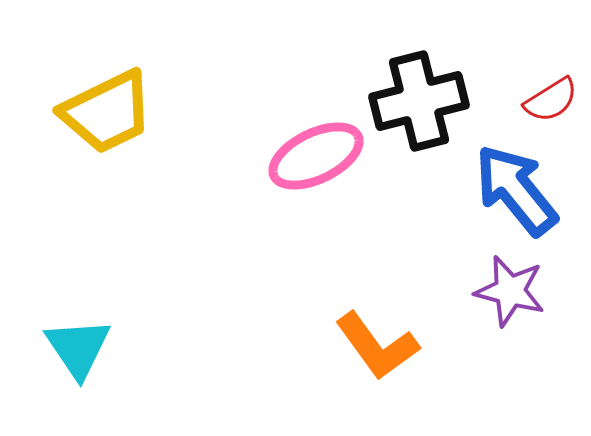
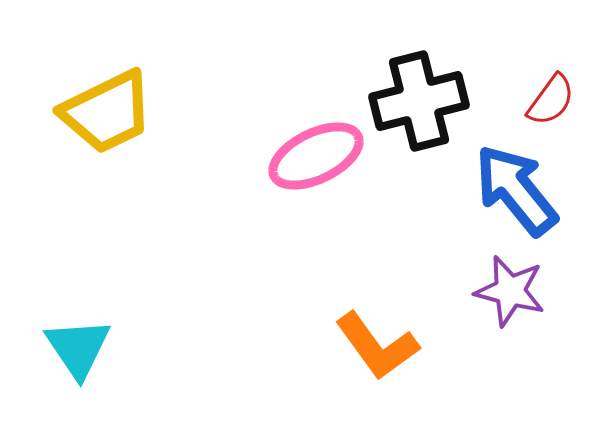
red semicircle: rotated 22 degrees counterclockwise
